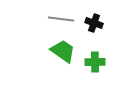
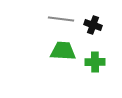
black cross: moved 1 px left, 2 px down
green trapezoid: rotated 32 degrees counterclockwise
